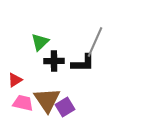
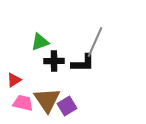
green triangle: rotated 24 degrees clockwise
red triangle: moved 1 px left
purple square: moved 2 px right, 1 px up
